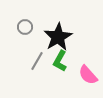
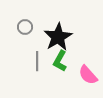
gray line: rotated 30 degrees counterclockwise
